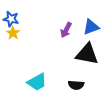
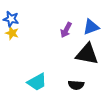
yellow star: moved 1 px left; rotated 16 degrees counterclockwise
